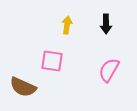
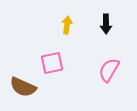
pink square: moved 2 px down; rotated 20 degrees counterclockwise
